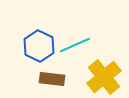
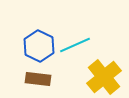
brown rectangle: moved 14 px left
